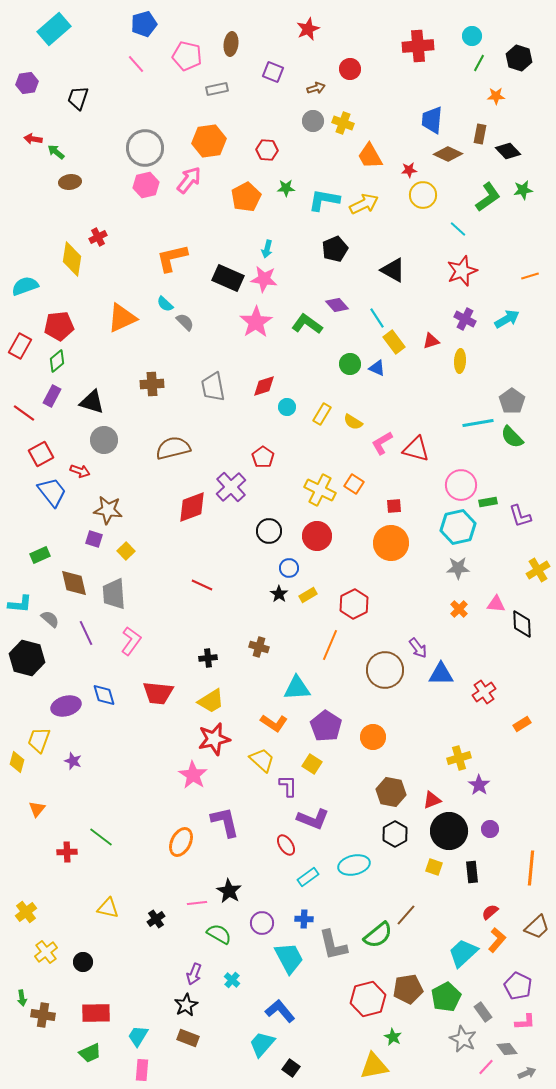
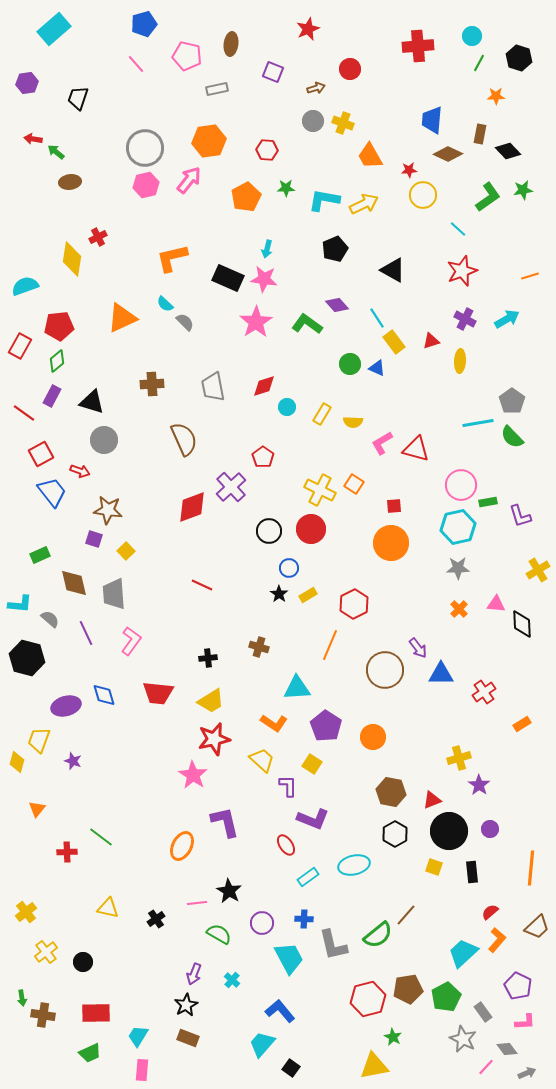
yellow semicircle at (353, 422): rotated 30 degrees counterclockwise
brown semicircle at (173, 448): moved 11 px right, 9 px up; rotated 80 degrees clockwise
red circle at (317, 536): moved 6 px left, 7 px up
orange ellipse at (181, 842): moved 1 px right, 4 px down
